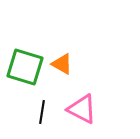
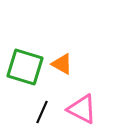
black line: rotated 15 degrees clockwise
